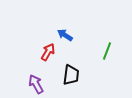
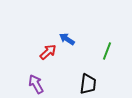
blue arrow: moved 2 px right, 4 px down
red arrow: rotated 18 degrees clockwise
black trapezoid: moved 17 px right, 9 px down
